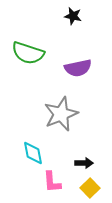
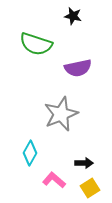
green semicircle: moved 8 px right, 9 px up
cyan diamond: moved 3 px left; rotated 40 degrees clockwise
pink L-shape: moved 2 px right, 2 px up; rotated 135 degrees clockwise
yellow square: rotated 12 degrees clockwise
